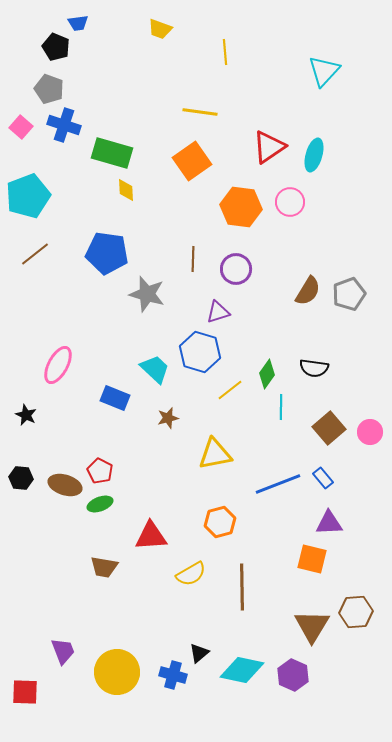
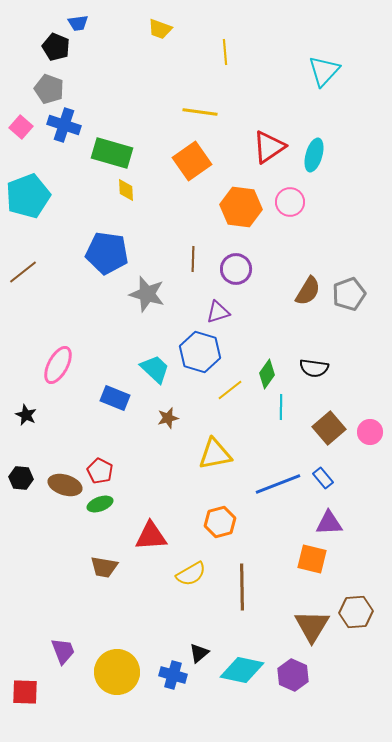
brown line at (35, 254): moved 12 px left, 18 px down
